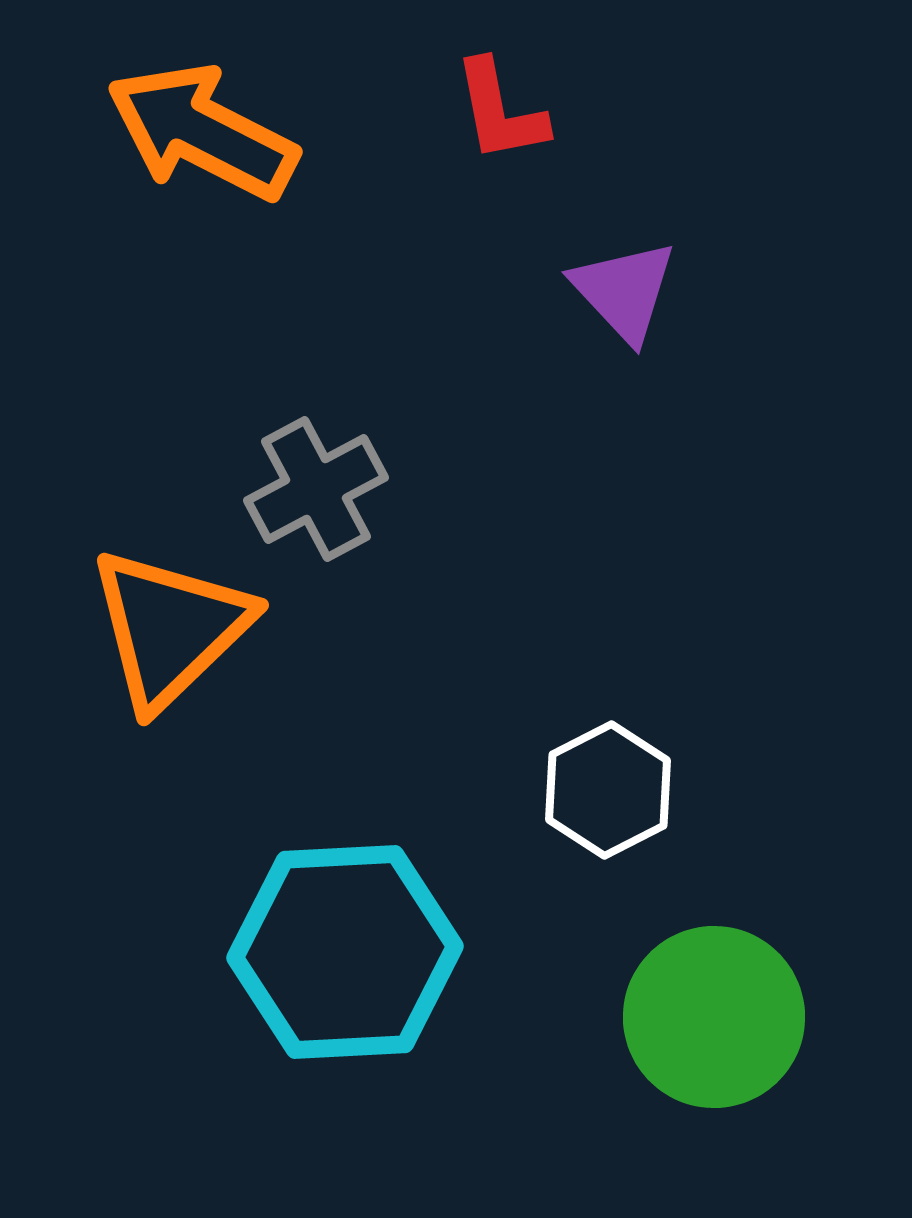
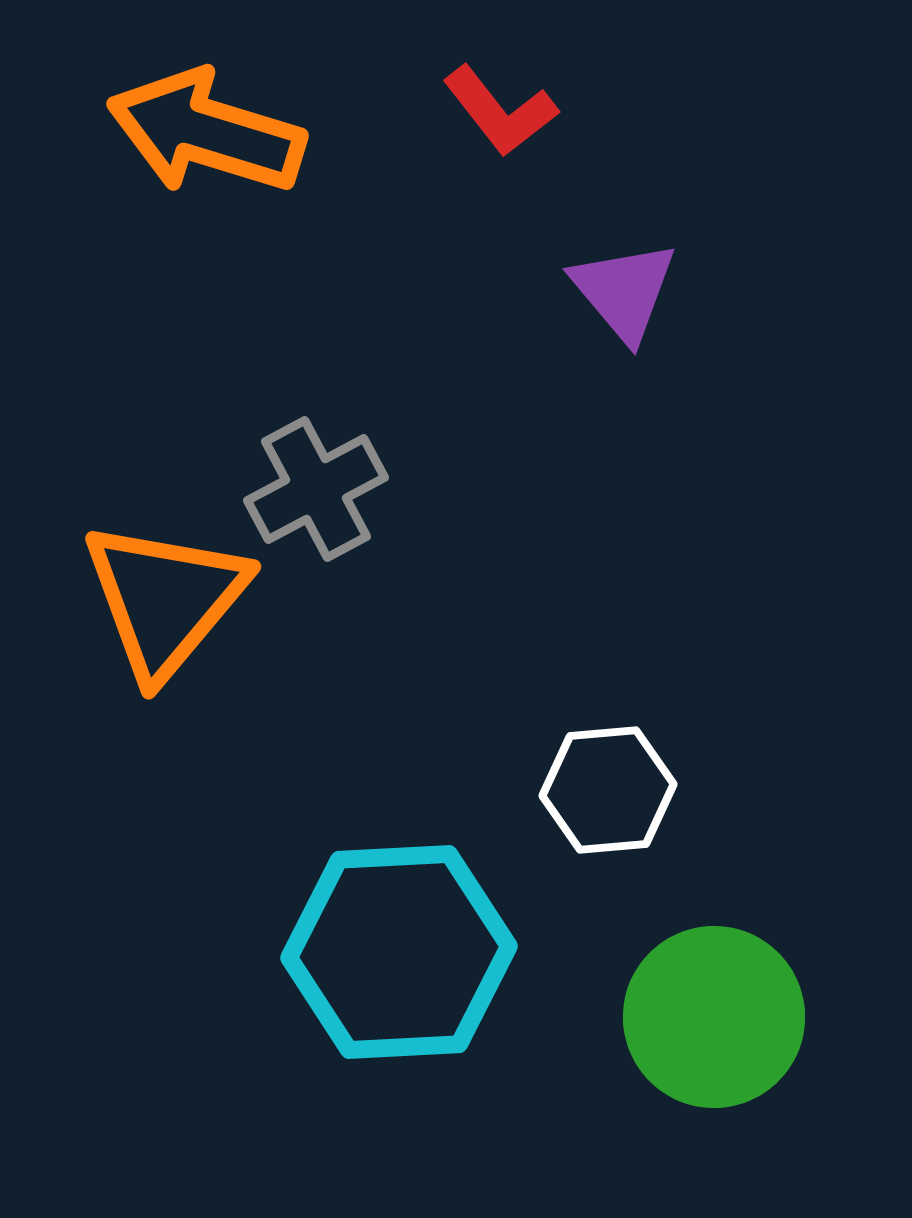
red L-shape: rotated 27 degrees counterclockwise
orange arrow: moved 4 px right; rotated 10 degrees counterclockwise
purple triangle: rotated 3 degrees clockwise
orange triangle: moved 5 px left, 29 px up; rotated 6 degrees counterclockwise
white hexagon: rotated 22 degrees clockwise
cyan hexagon: moved 54 px right
